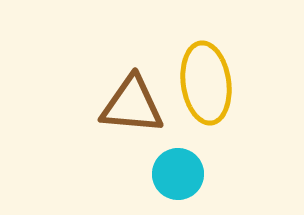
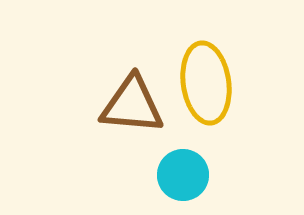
cyan circle: moved 5 px right, 1 px down
